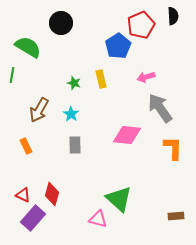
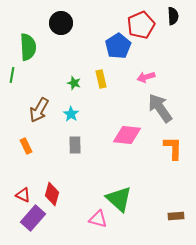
green semicircle: rotated 56 degrees clockwise
